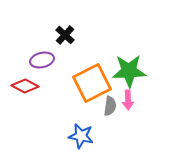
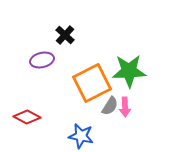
red diamond: moved 2 px right, 31 px down
pink arrow: moved 3 px left, 7 px down
gray semicircle: rotated 24 degrees clockwise
